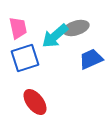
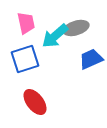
pink trapezoid: moved 8 px right, 5 px up
blue square: moved 1 px down
